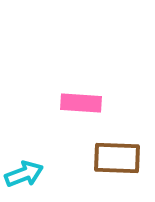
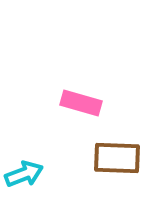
pink rectangle: rotated 12 degrees clockwise
